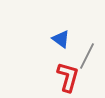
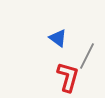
blue triangle: moved 3 px left, 1 px up
